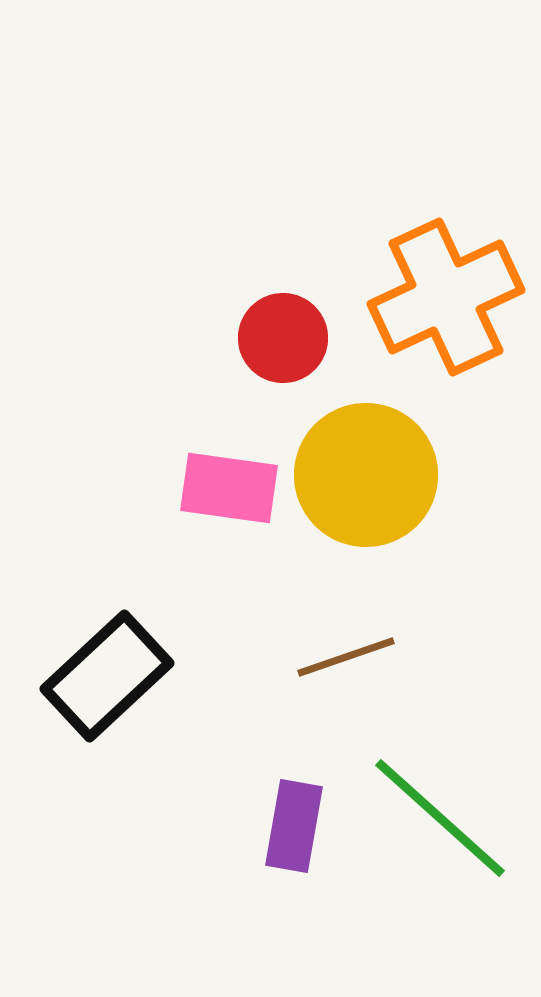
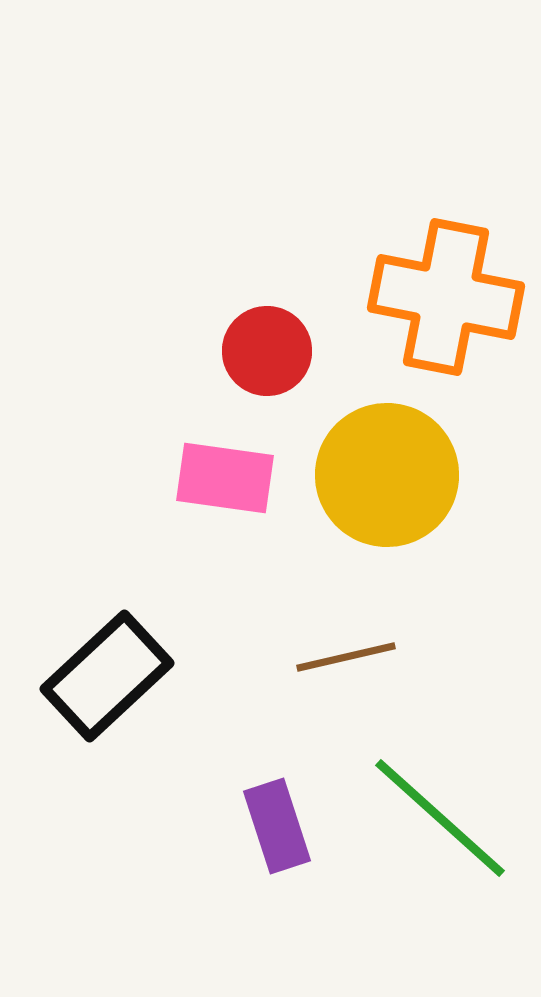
orange cross: rotated 36 degrees clockwise
red circle: moved 16 px left, 13 px down
yellow circle: moved 21 px right
pink rectangle: moved 4 px left, 10 px up
brown line: rotated 6 degrees clockwise
purple rectangle: moved 17 px left; rotated 28 degrees counterclockwise
